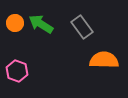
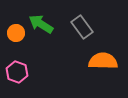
orange circle: moved 1 px right, 10 px down
orange semicircle: moved 1 px left, 1 px down
pink hexagon: moved 1 px down
